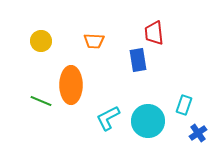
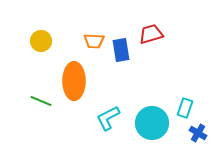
red trapezoid: moved 3 px left, 1 px down; rotated 80 degrees clockwise
blue rectangle: moved 17 px left, 10 px up
orange ellipse: moved 3 px right, 4 px up
cyan rectangle: moved 1 px right, 3 px down
cyan circle: moved 4 px right, 2 px down
blue cross: rotated 24 degrees counterclockwise
